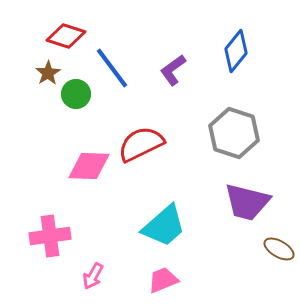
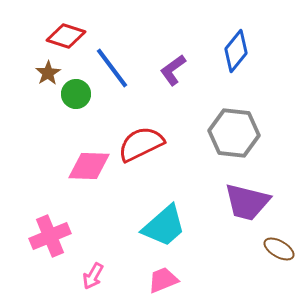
gray hexagon: rotated 12 degrees counterclockwise
pink cross: rotated 15 degrees counterclockwise
